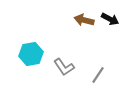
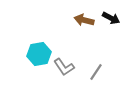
black arrow: moved 1 px right, 1 px up
cyan hexagon: moved 8 px right
gray line: moved 2 px left, 3 px up
